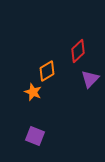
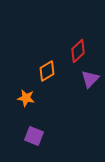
orange star: moved 7 px left, 6 px down; rotated 12 degrees counterclockwise
purple square: moved 1 px left
